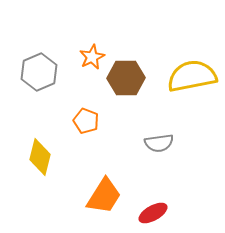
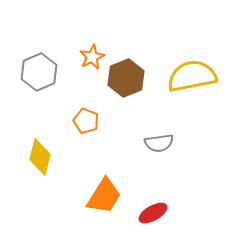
brown hexagon: rotated 21 degrees counterclockwise
